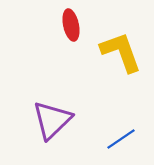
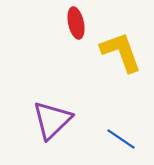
red ellipse: moved 5 px right, 2 px up
blue line: rotated 68 degrees clockwise
